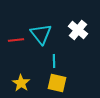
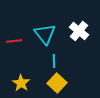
white cross: moved 1 px right, 1 px down
cyan triangle: moved 4 px right
red line: moved 2 px left, 1 px down
yellow square: rotated 30 degrees clockwise
